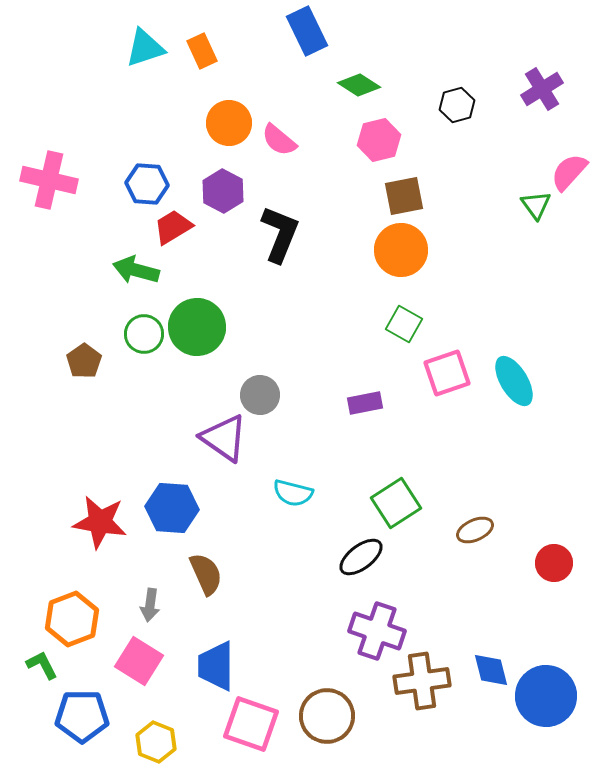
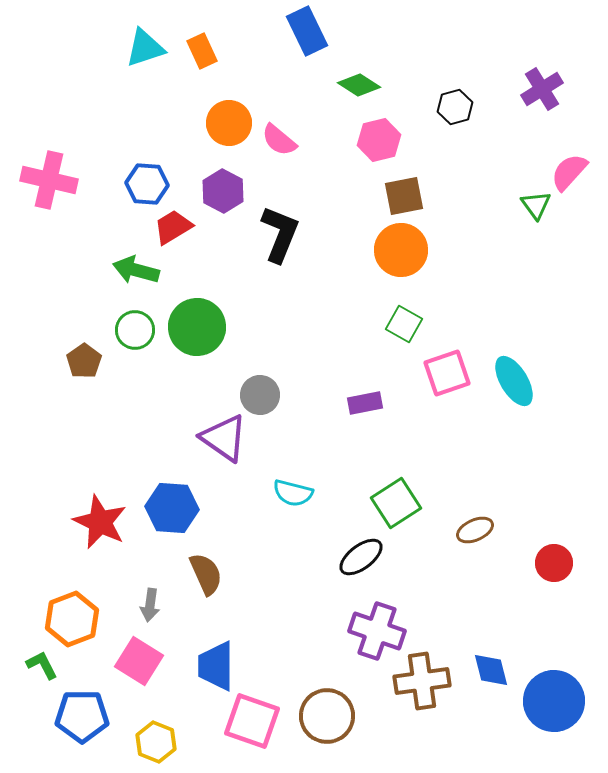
black hexagon at (457, 105): moved 2 px left, 2 px down
green circle at (144, 334): moved 9 px left, 4 px up
red star at (100, 522): rotated 16 degrees clockwise
blue circle at (546, 696): moved 8 px right, 5 px down
pink square at (251, 724): moved 1 px right, 3 px up
